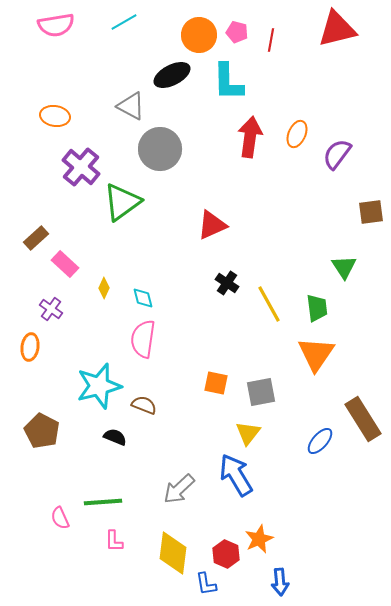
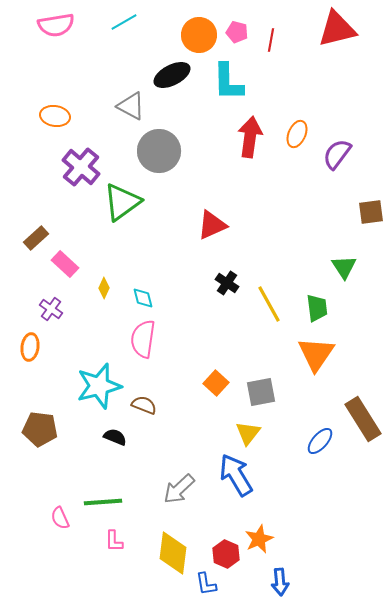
gray circle at (160, 149): moved 1 px left, 2 px down
orange square at (216, 383): rotated 30 degrees clockwise
brown pentagon at (42, 431): moved 2 px left, 2 px up; rotated 20 degrees counterclockwise
